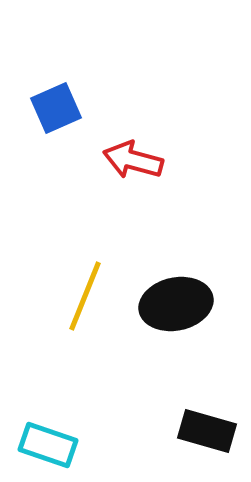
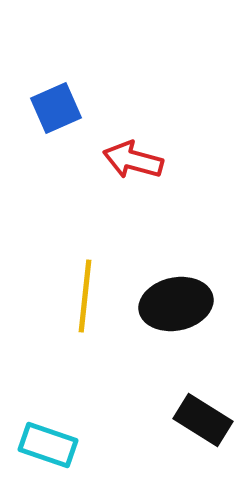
yellow line: rotated 16 degrees counterclockwise
black rectangle: moved 4 px left, 11 px up; rotated 16 degrees clockwise
